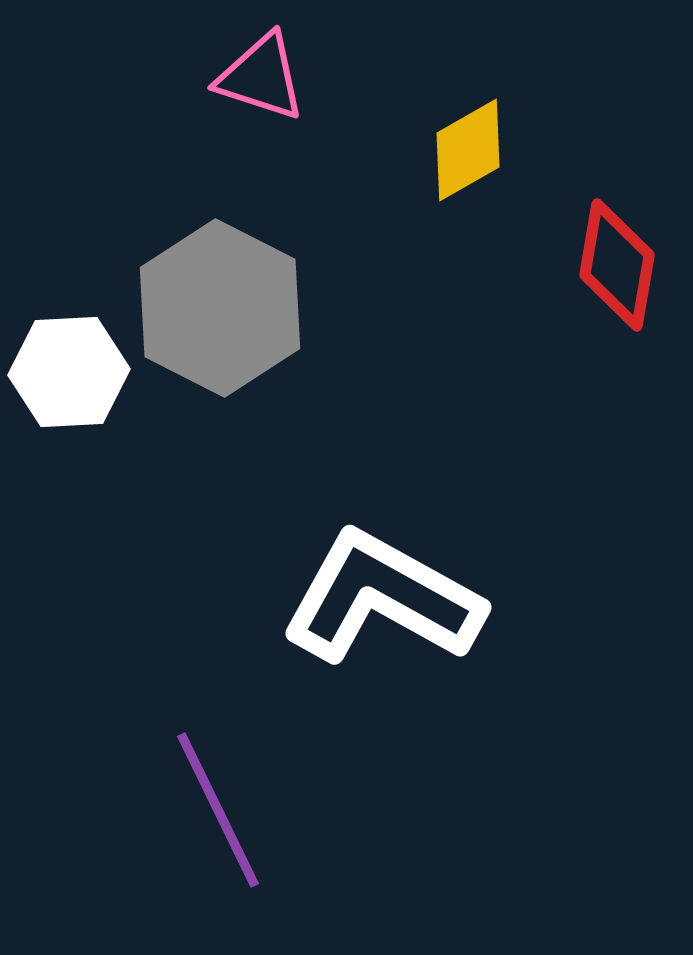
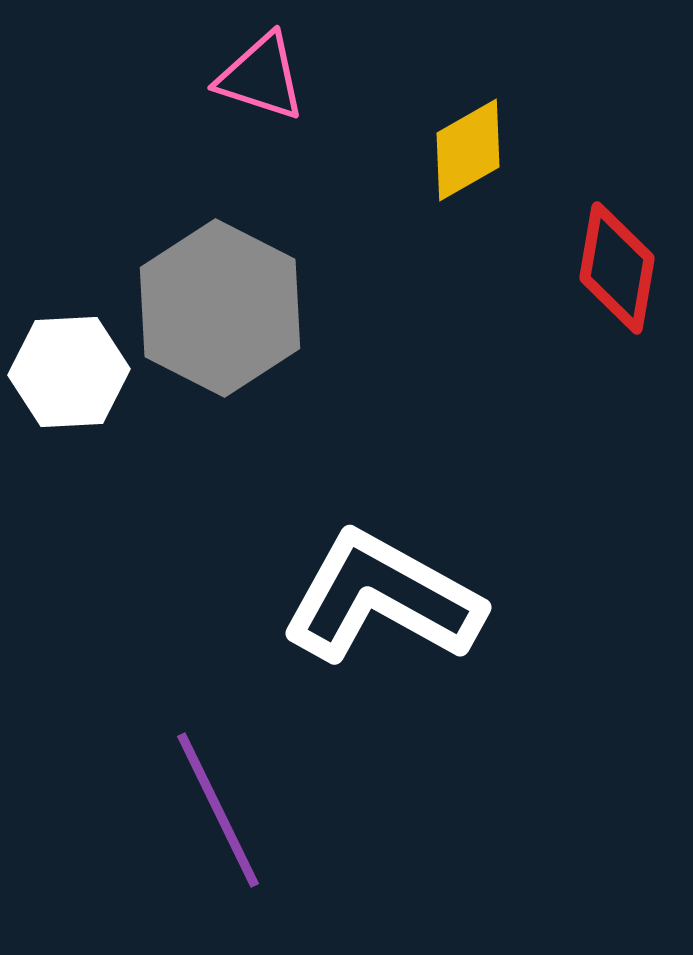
red diamond: moved 3 px down
